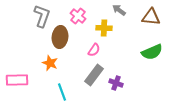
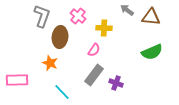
gray arrow: moved 8 px right
cyan line: rotated 24 degrees counterclockwise
